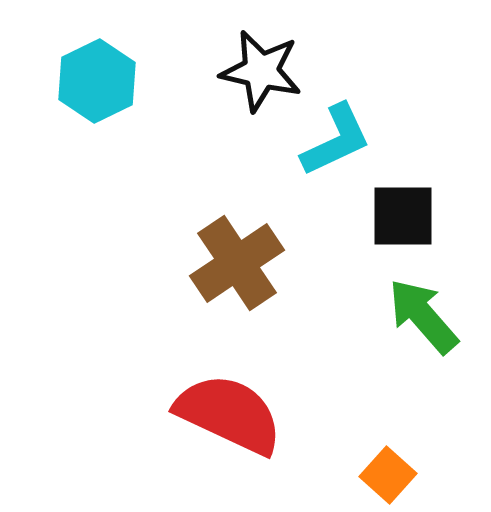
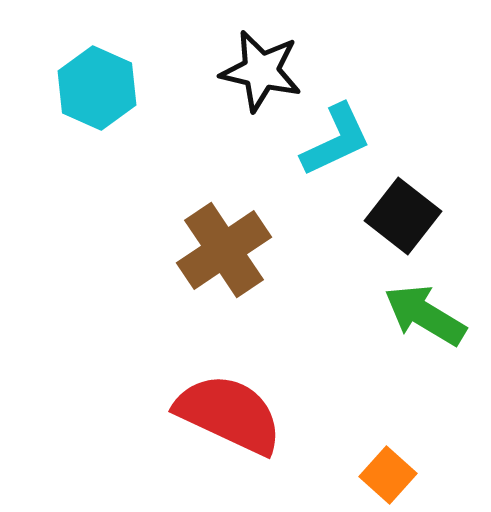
cyan hexagon: moved 7 px down; rotated 10 degrees counterclockwise
black square: rotated 38 degrees clockwise
brown cross: moved 13 px left, 13 px up
green arrow: moved 2 px right, 1 px up; rotated 18 degrees counterclockwise
